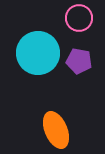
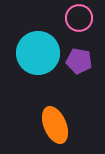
orange ellipse: moved 1 px left, 5 px up
